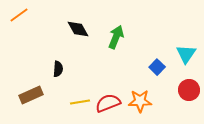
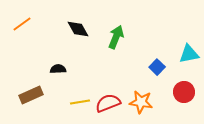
orange line: moved 3 px right, 9 px down
cyan triangle: moved 3 px right; rotated 45 degrees clockwise
black semicircle: rotated 98 degrees counterclockwise
red circle: moved 5 px left, 2 px down
orange star: moved 1 px right, 1 px down; rotated 10 degrees clockwise
